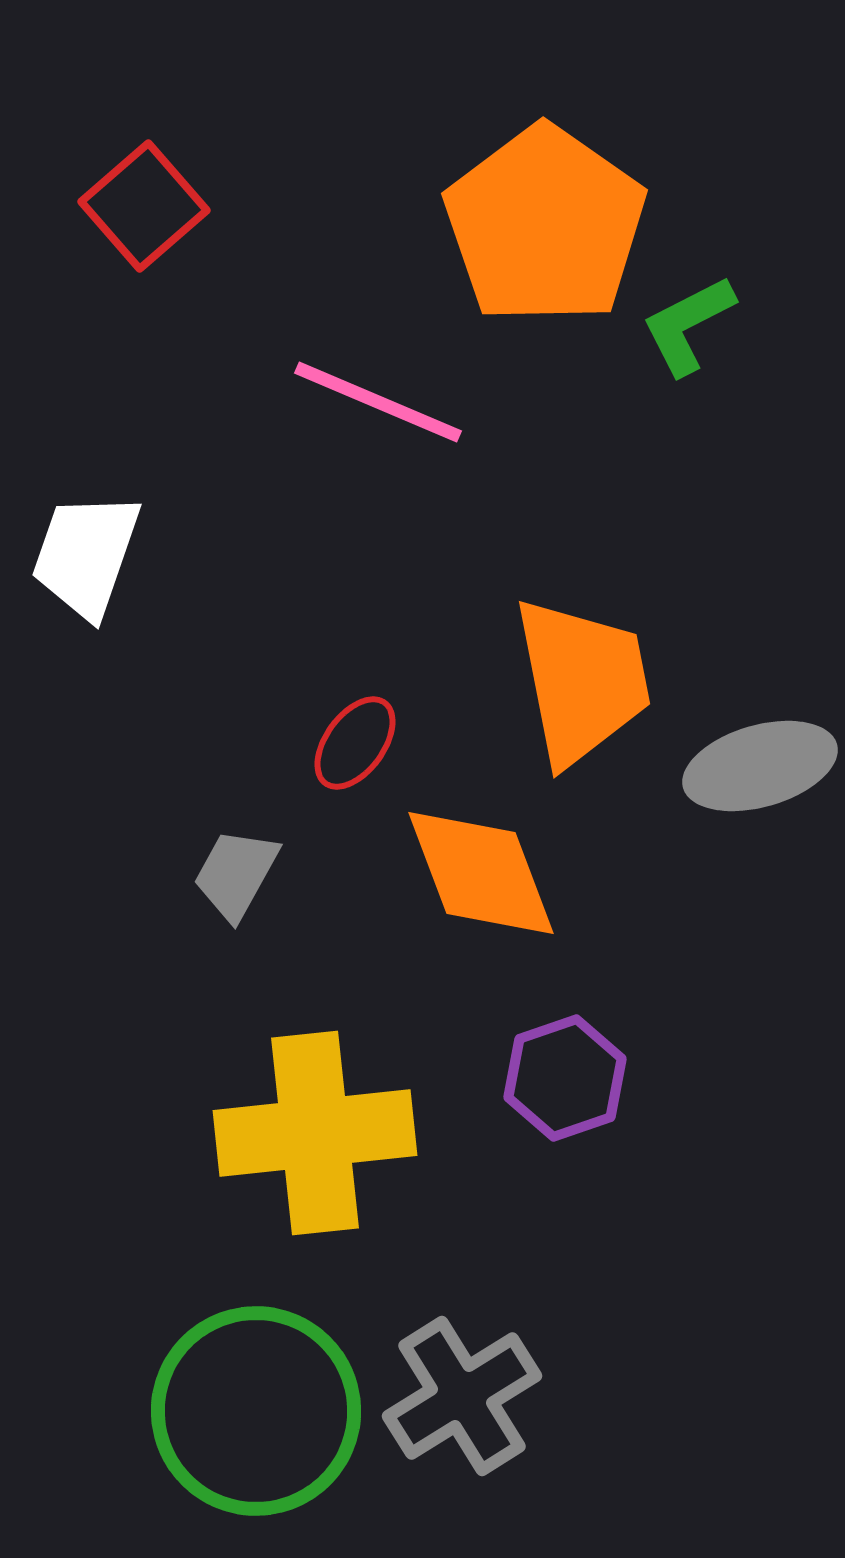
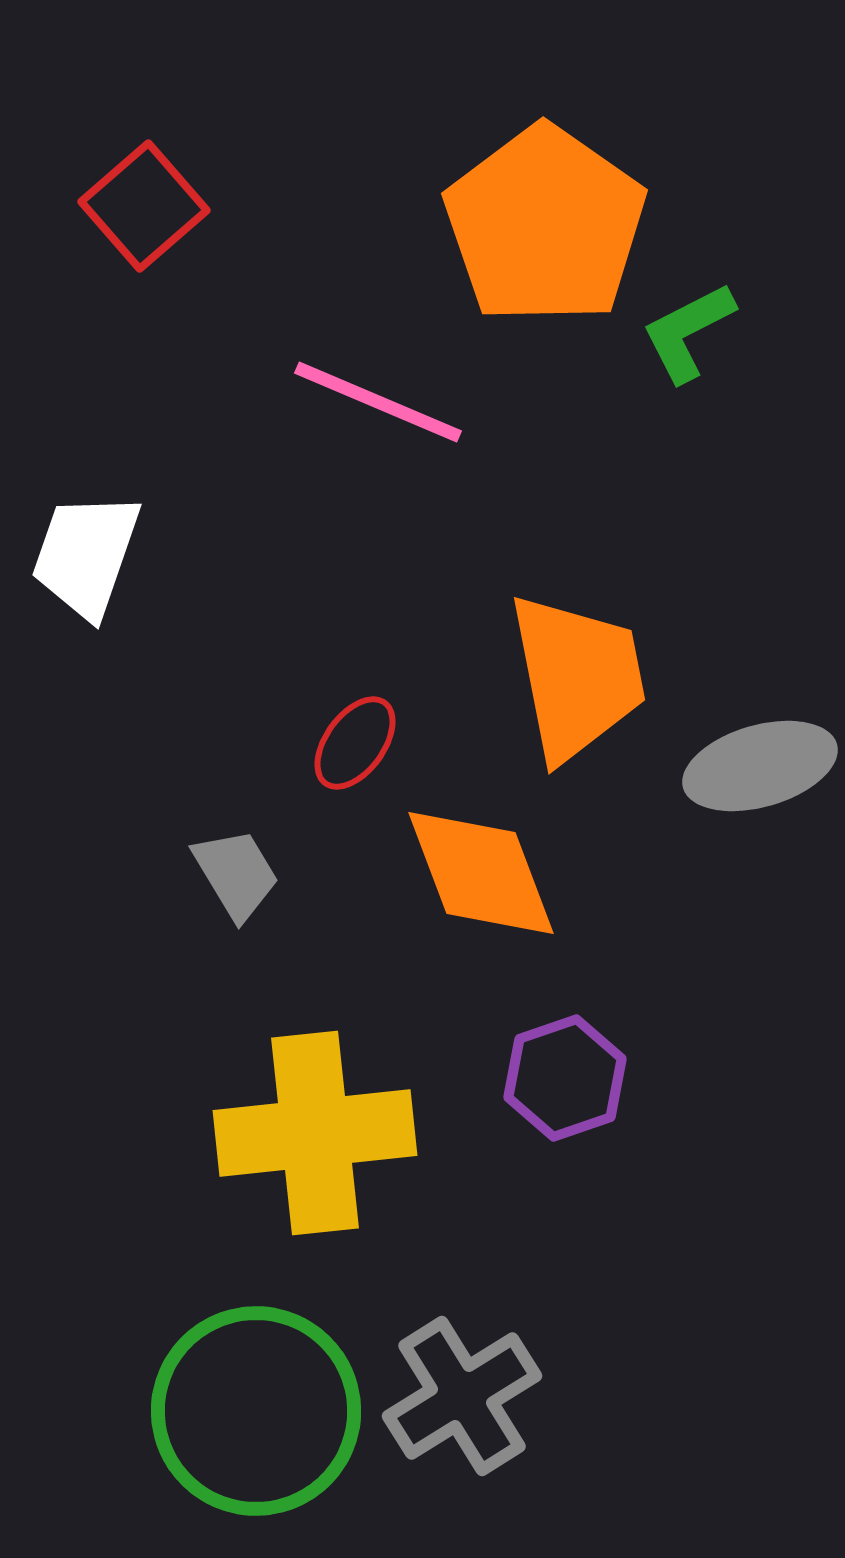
green L-shape: moved 7 px down
orange trapezoid: moved 5 px left, 4 px up
gray trapezoid: rotated 120 degrees clockwise
